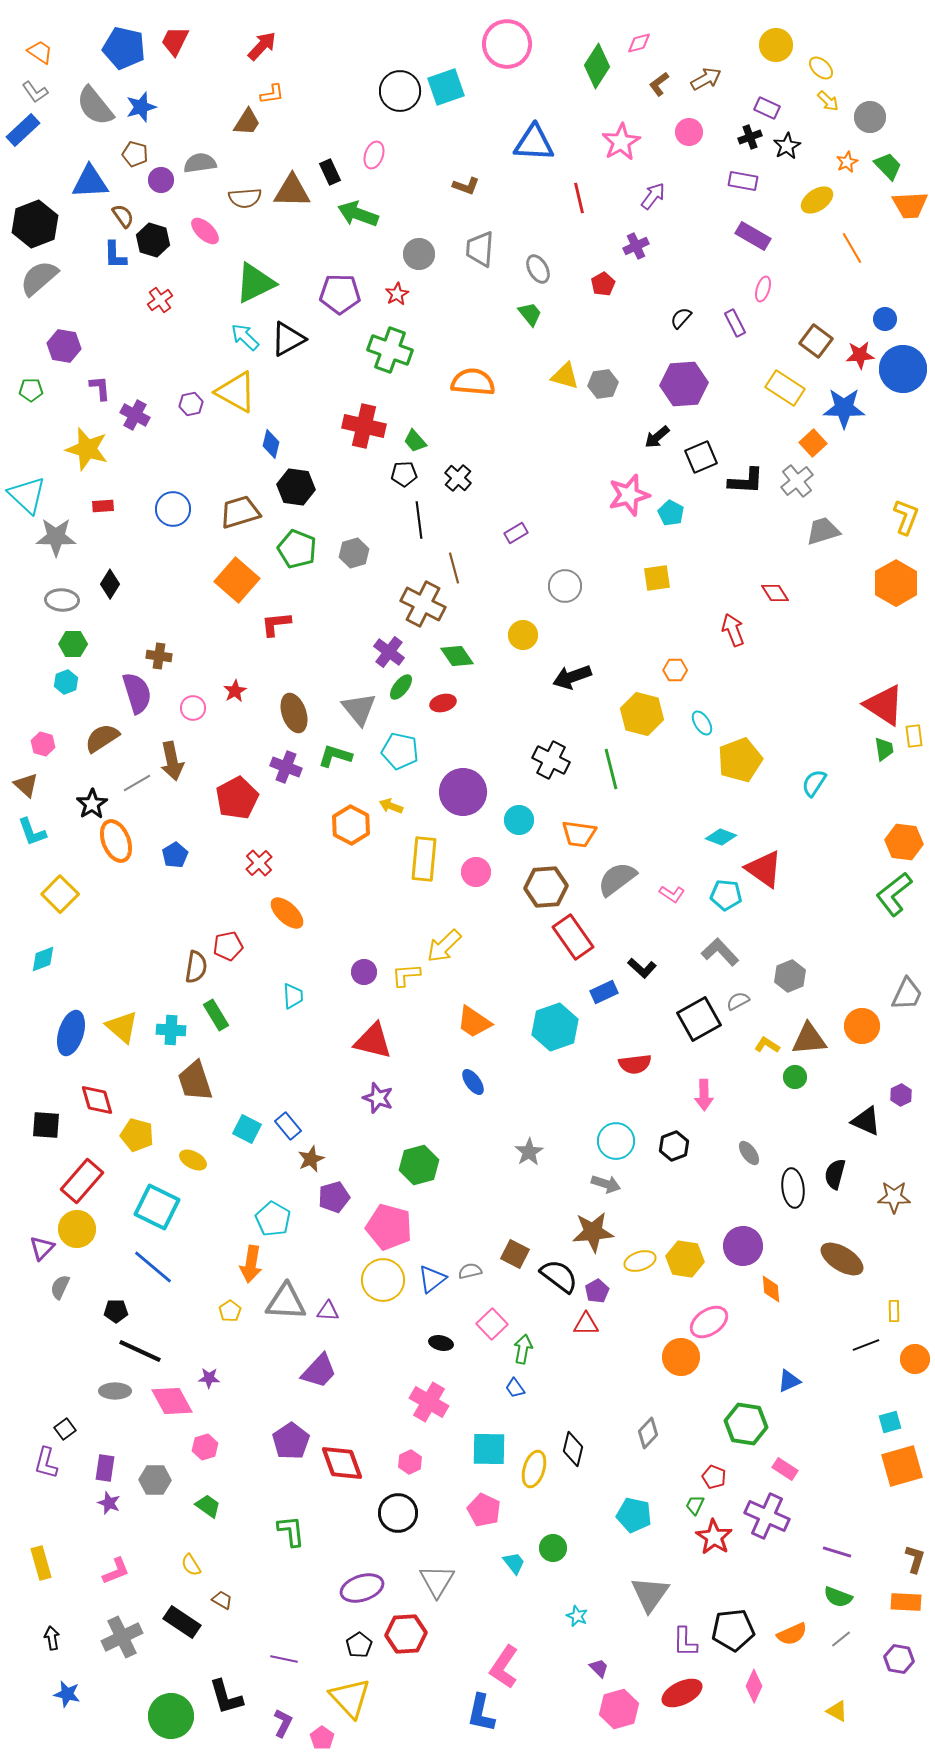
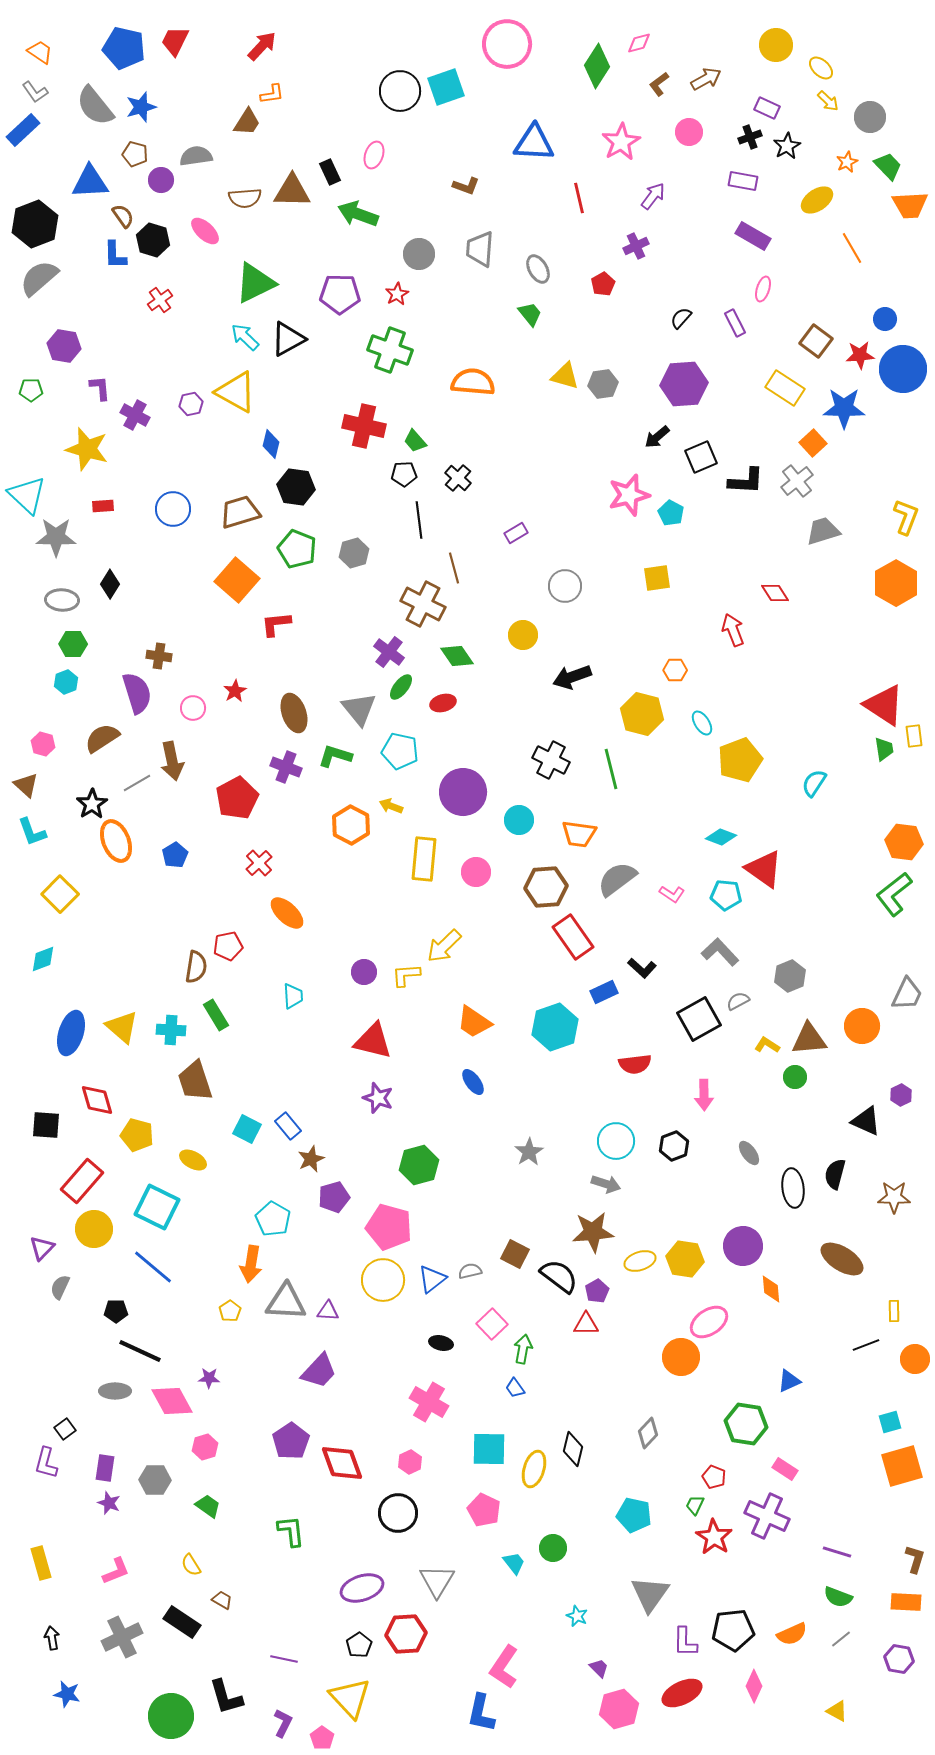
gray semicircle at (200, 163): moved 4 px left, 7 px up
yellow circle at (77, 1229): moved 17 px right
